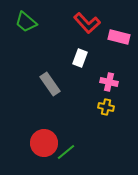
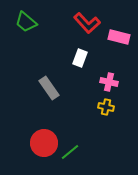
gray rectangle: moved 1 px left, 4 px down
green line: moved 4 px right
